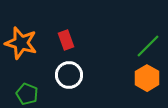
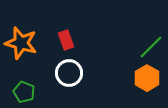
green line: moved 3 px right, 1 px down
white circle: moved 2 px up
green pentagon: moved 3 px left, 2 px up
